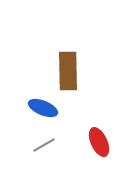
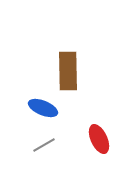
red ellipse: moved 3 px up
